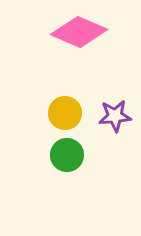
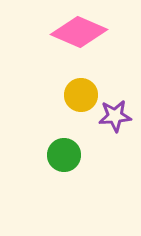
yellow circle: moved 16 px right, 18 px up
green circle: moved 3 px left
